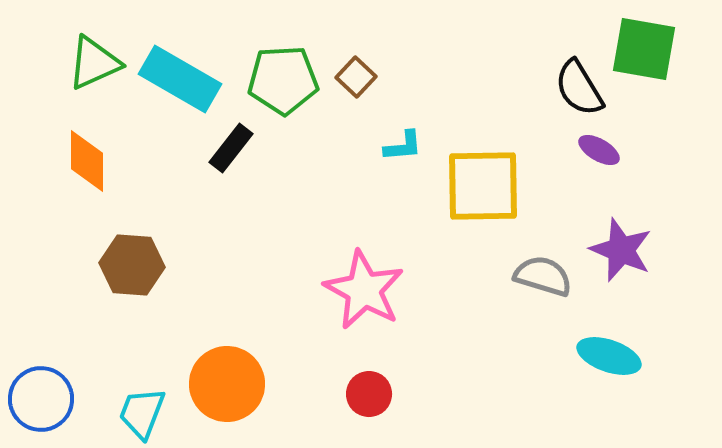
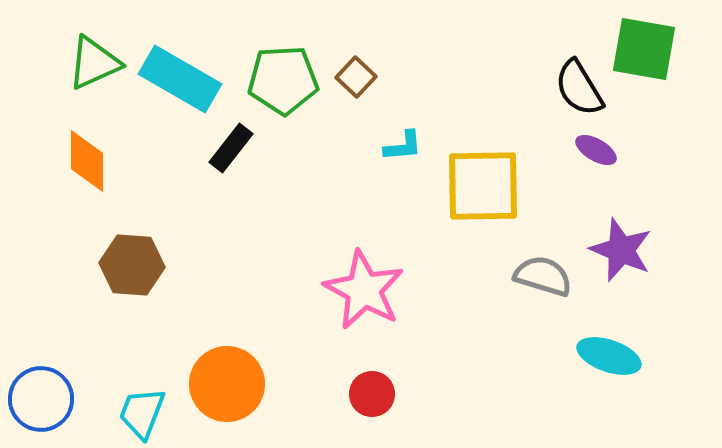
purple ellipse: moved 3 px left
red circle: moved 3 px right
